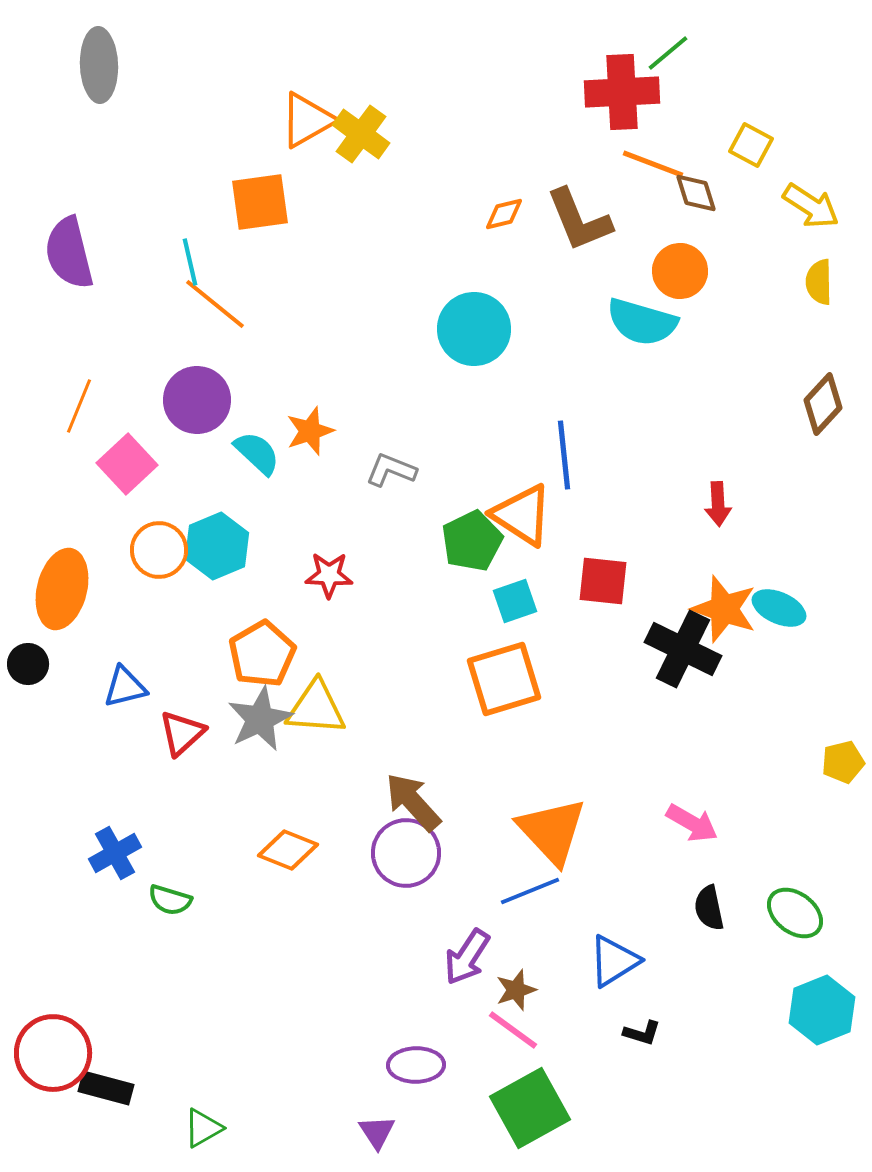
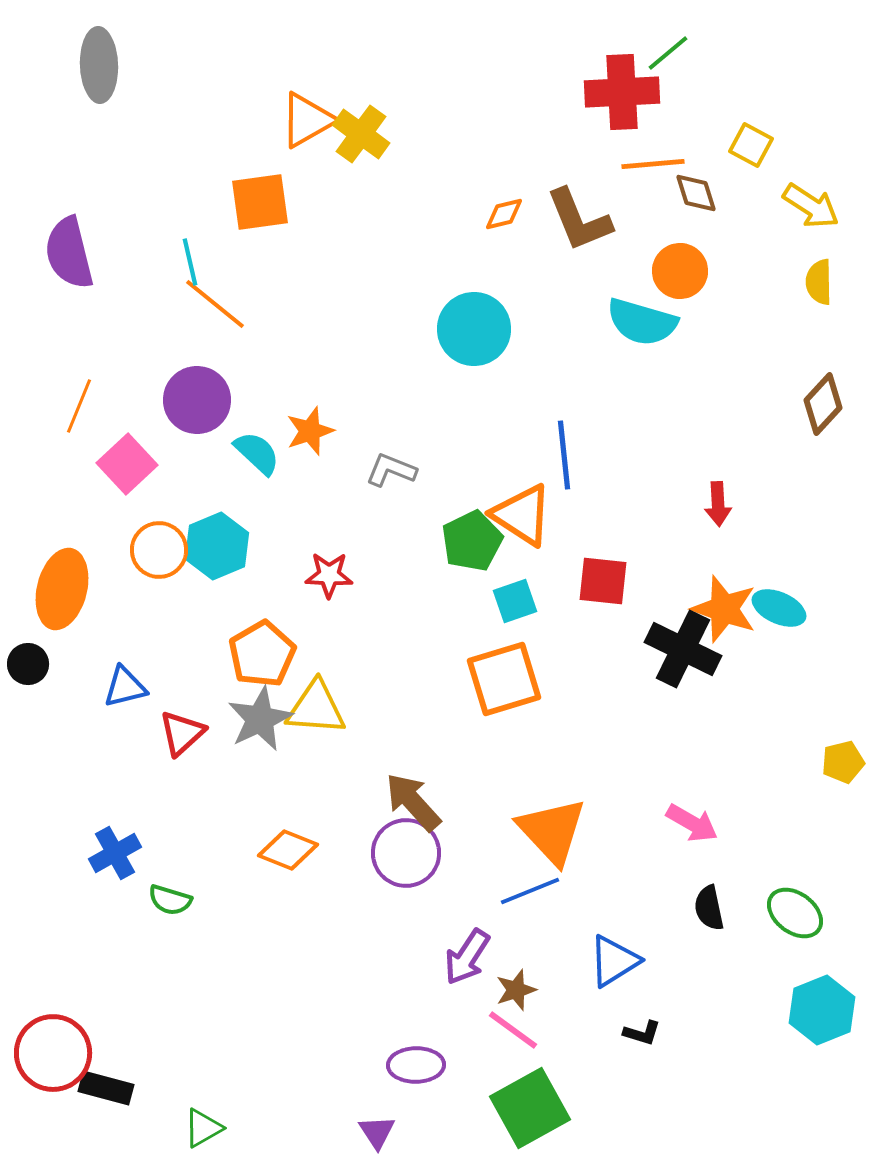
orange line at (653, 164): rotated 26 degrees counterclockwise
